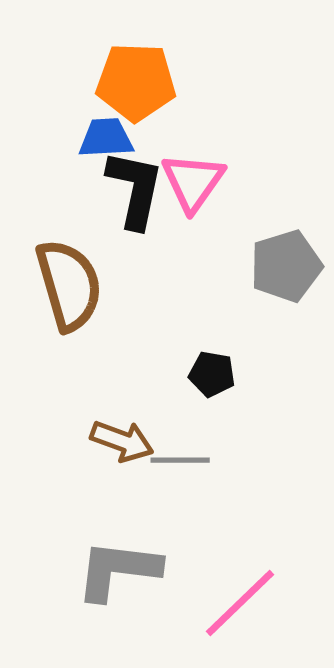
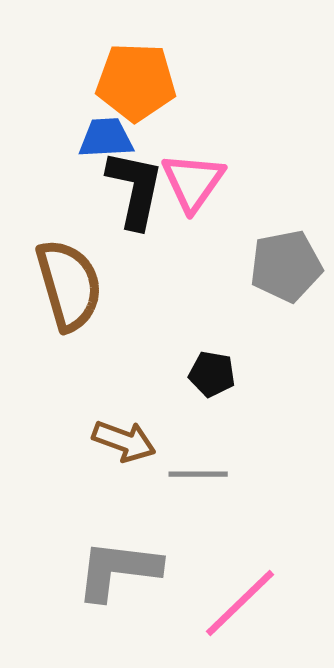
gray pentagon: rotated 6 degrees clockwise
brown arrow: moved 2 px right
gray line: moved 18 px right, 14 px down
